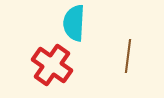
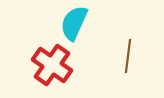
cyan semicircle: rotated 21 degrees clockwise
